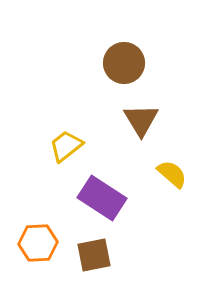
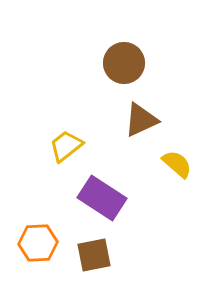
brown triangle: rotated 36 degrees clockwise
yellow semicircle: moved 5 px right, 10 px up
